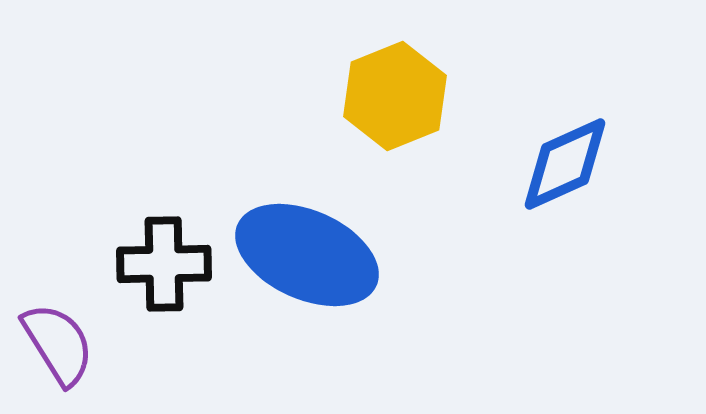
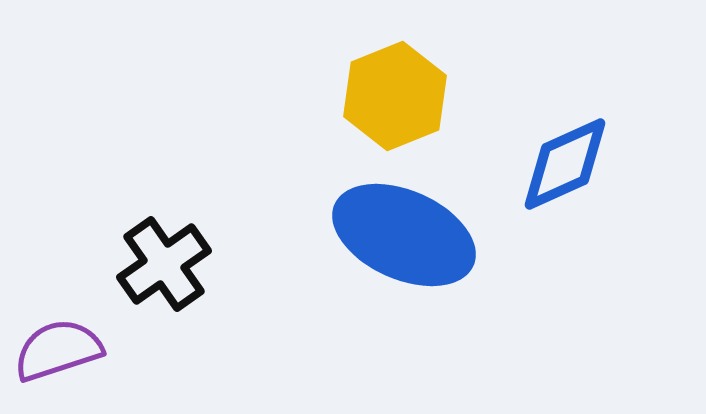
blue ellipse: moved 97 px right, 20 px up
black cross: rotated 34 degrees counterclockwise
purple semicircle: moved 6 px down; rotated 76 degrees counterclockwise
